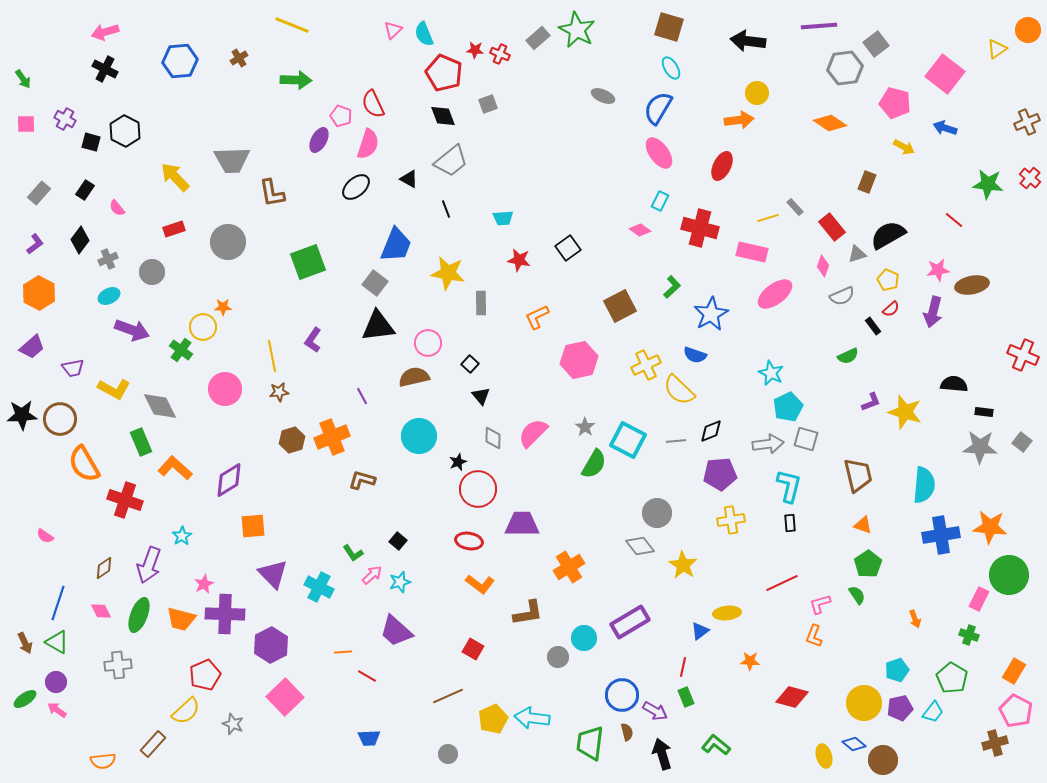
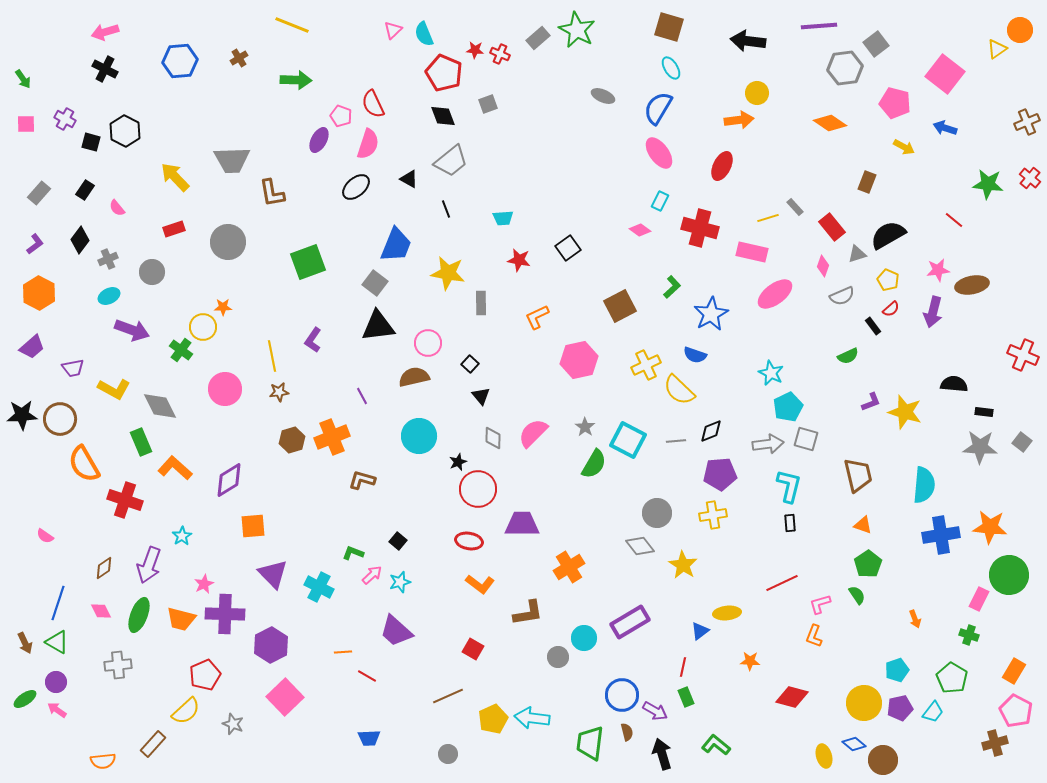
orange circle at (1028, 30): moved 8 px left
yellow cross at (731, 520): moved 18 px left, 5 px up
green L-shape at (353, 553): rotated 145 degrees clockwise
